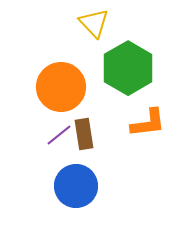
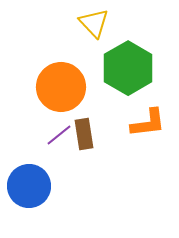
blue circle: moved 47 px left
